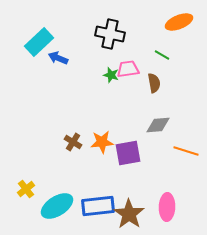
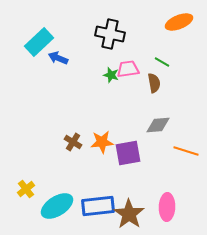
green line: moved 7 px down
